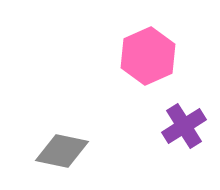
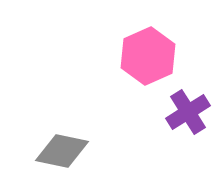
purple cross: moved 4 px right, 14 px up
